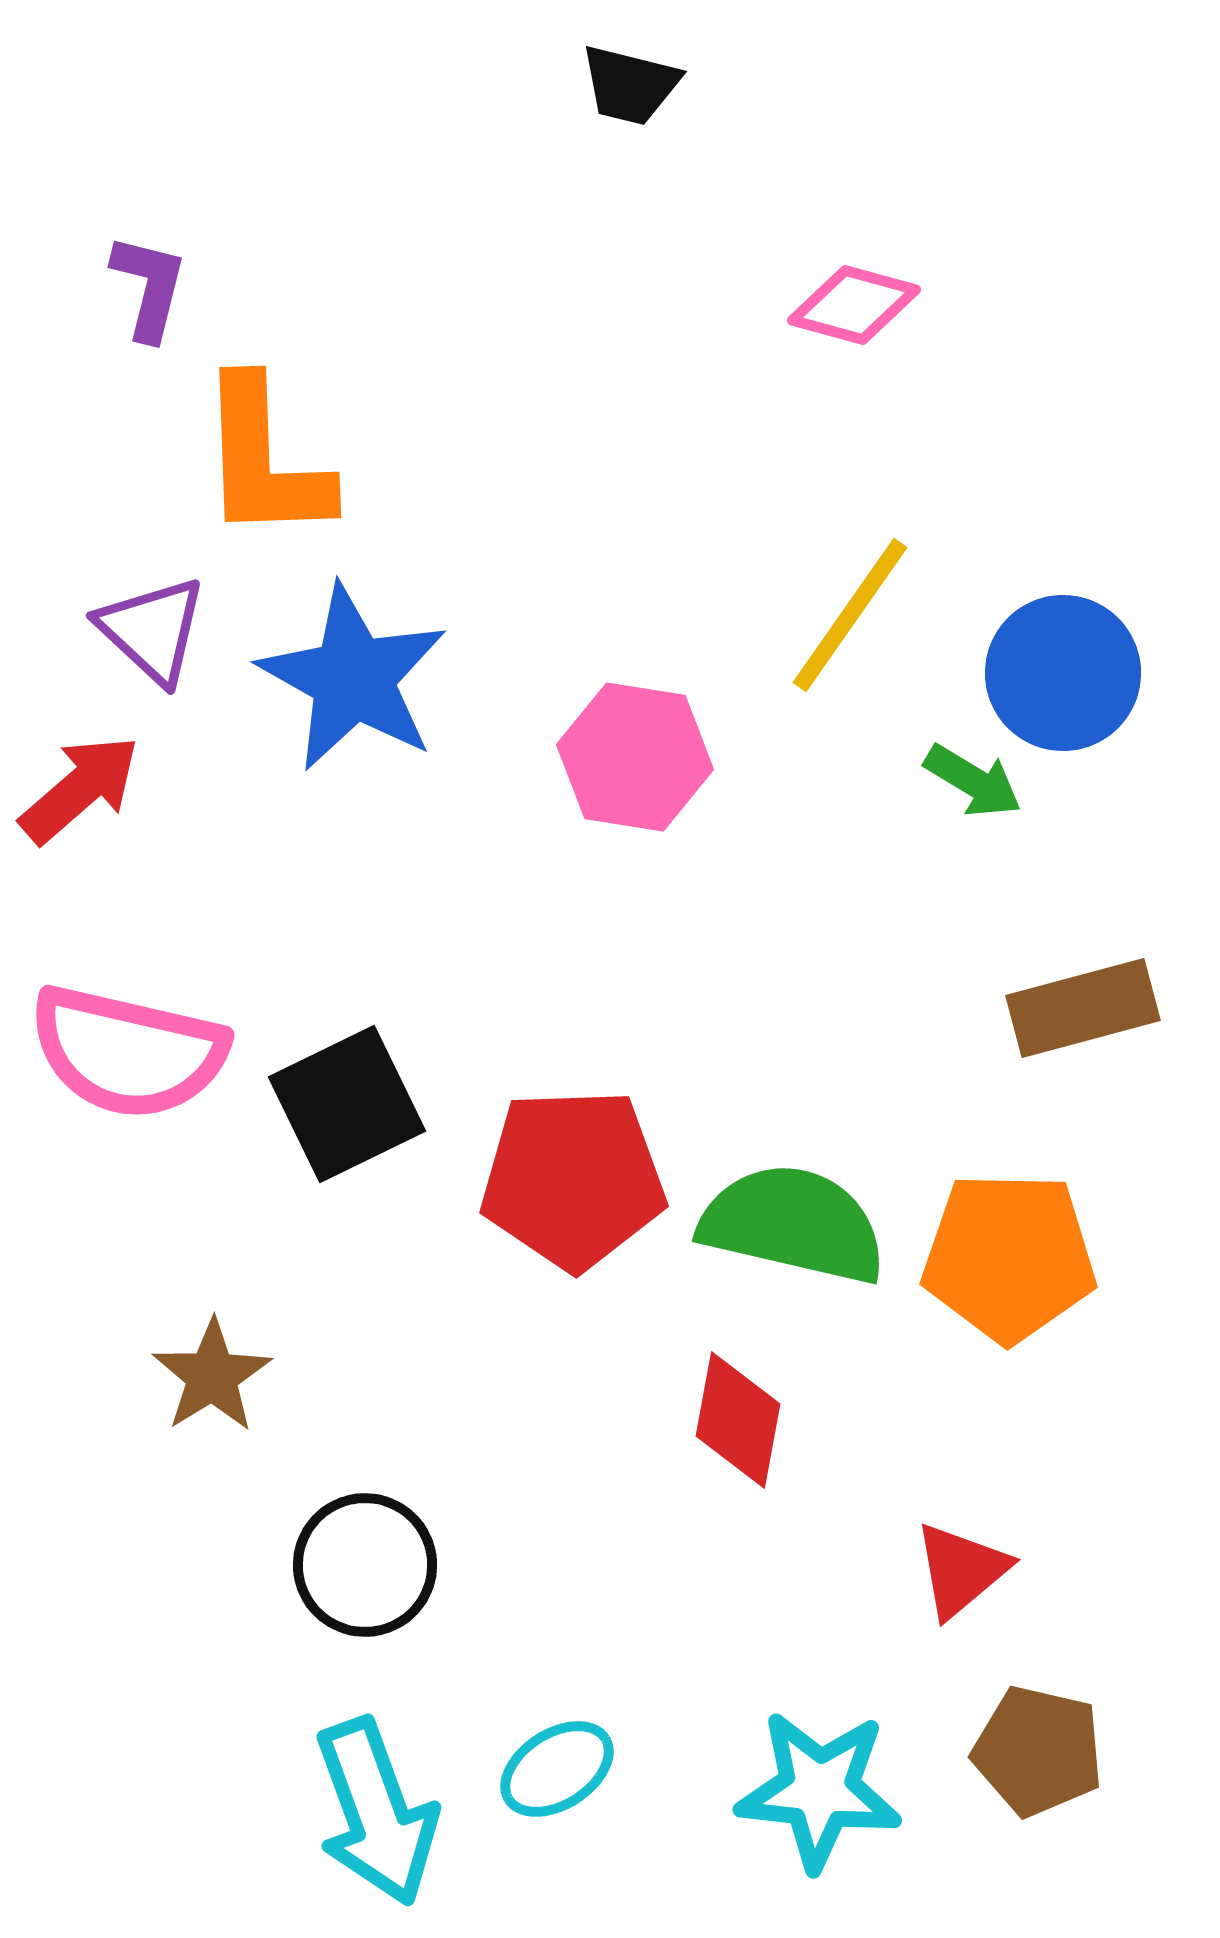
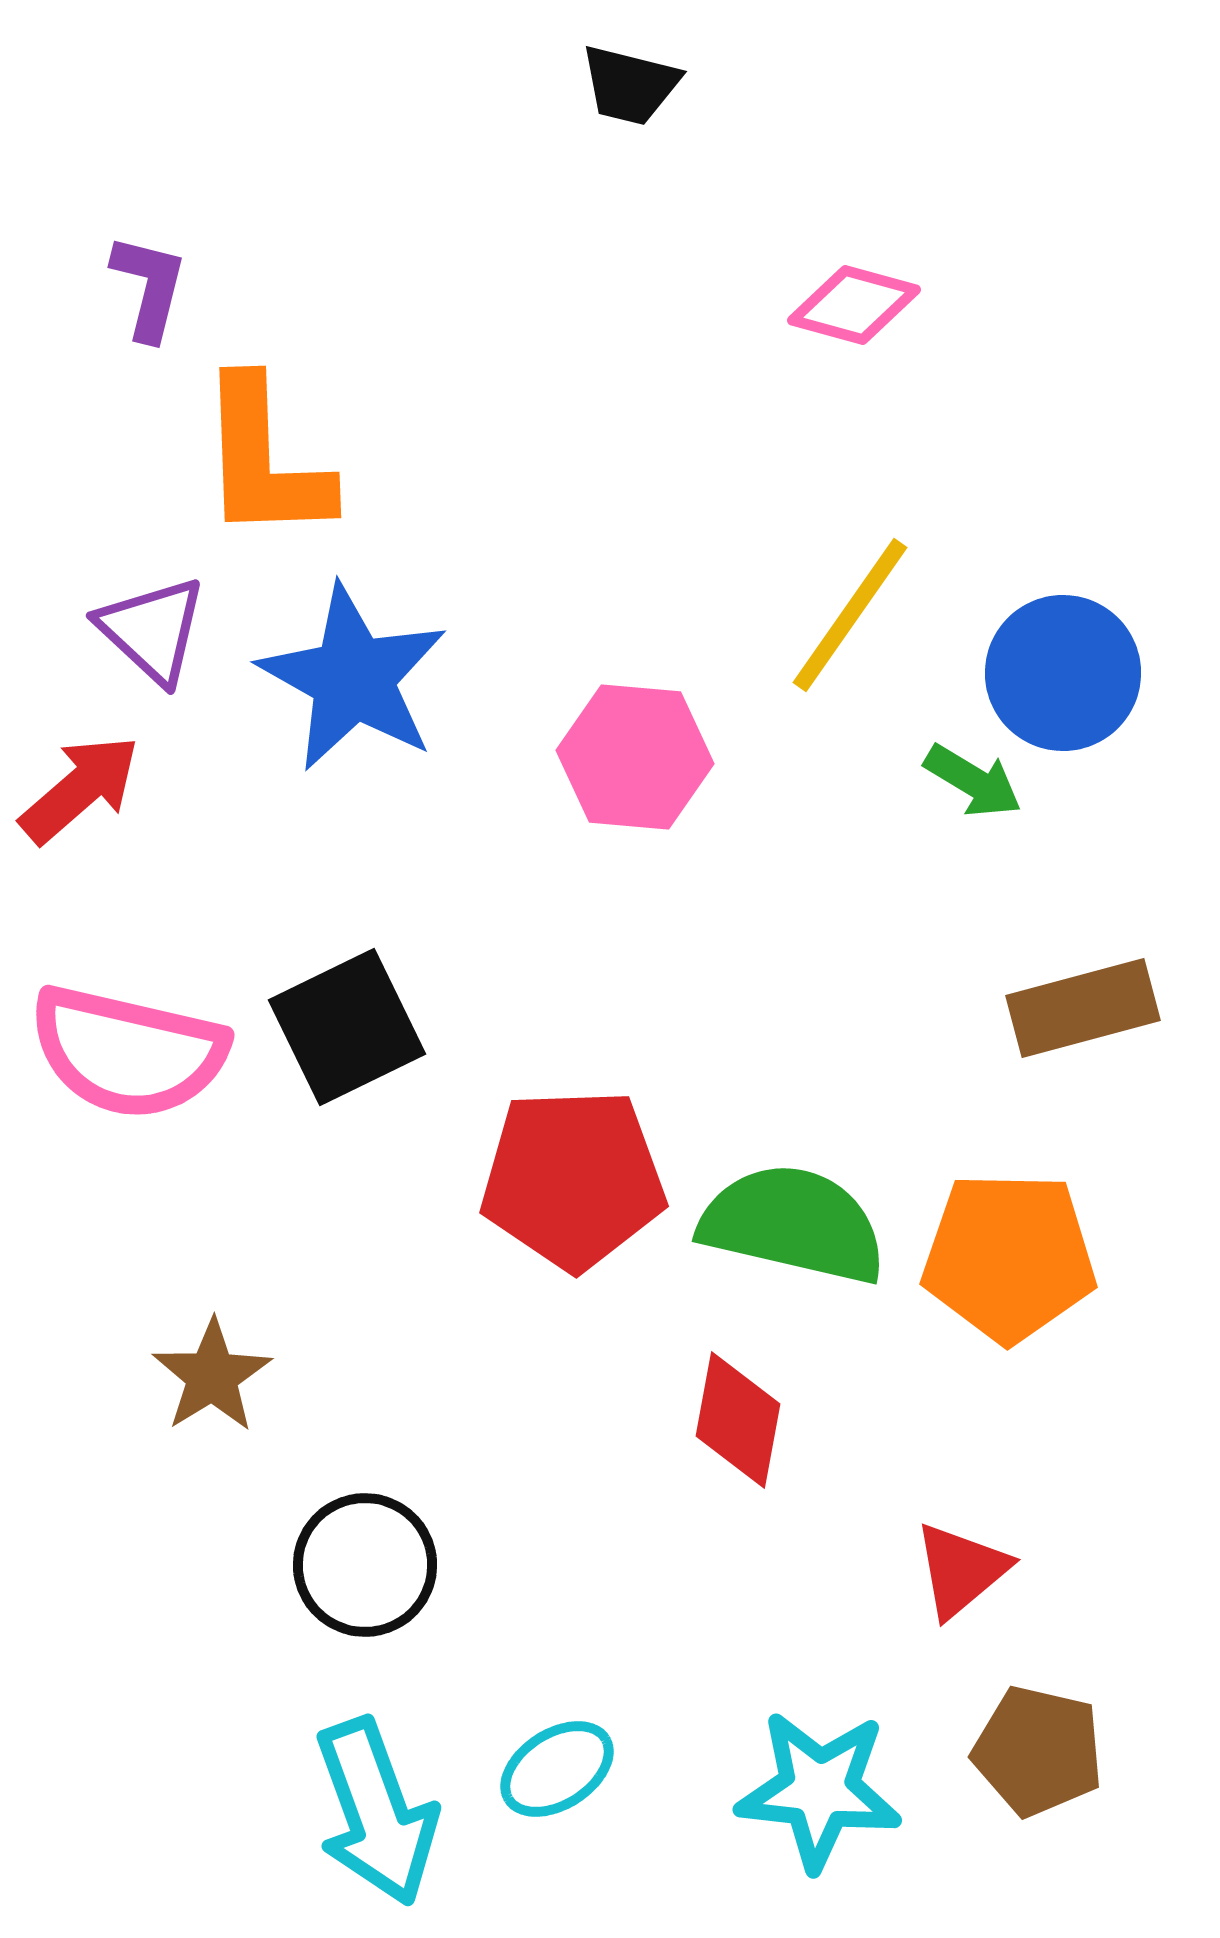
pink hexagon: rotated 4 degrees counterclockwise
black square: moved 77 px up
